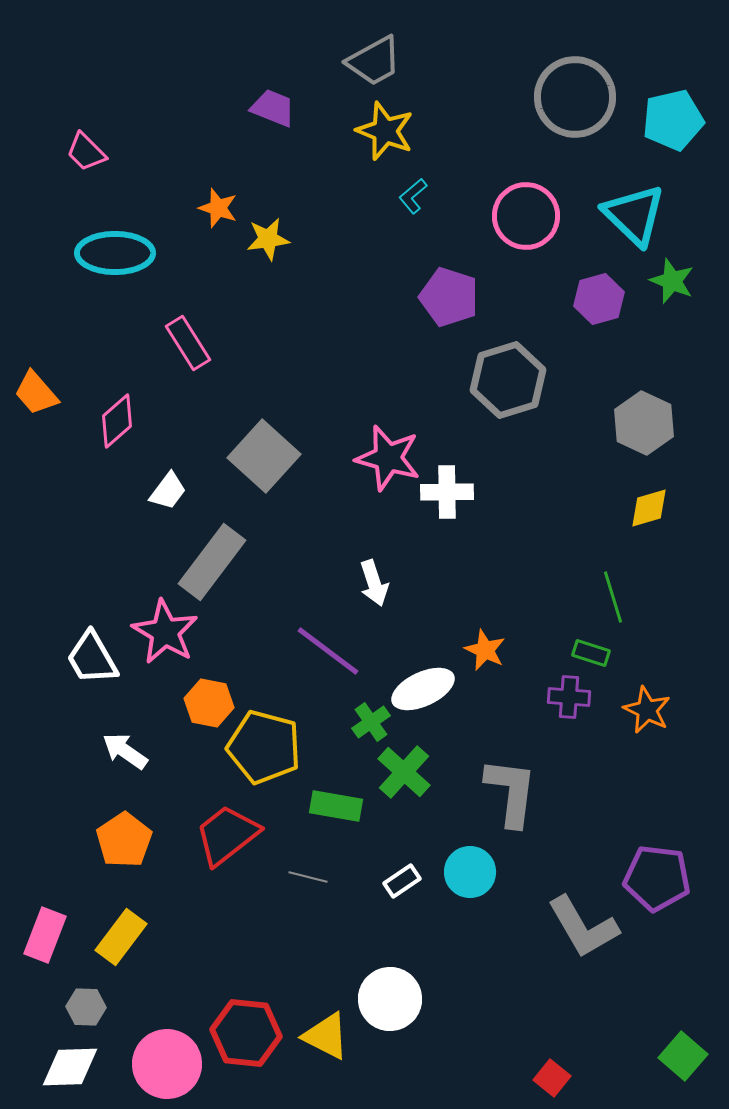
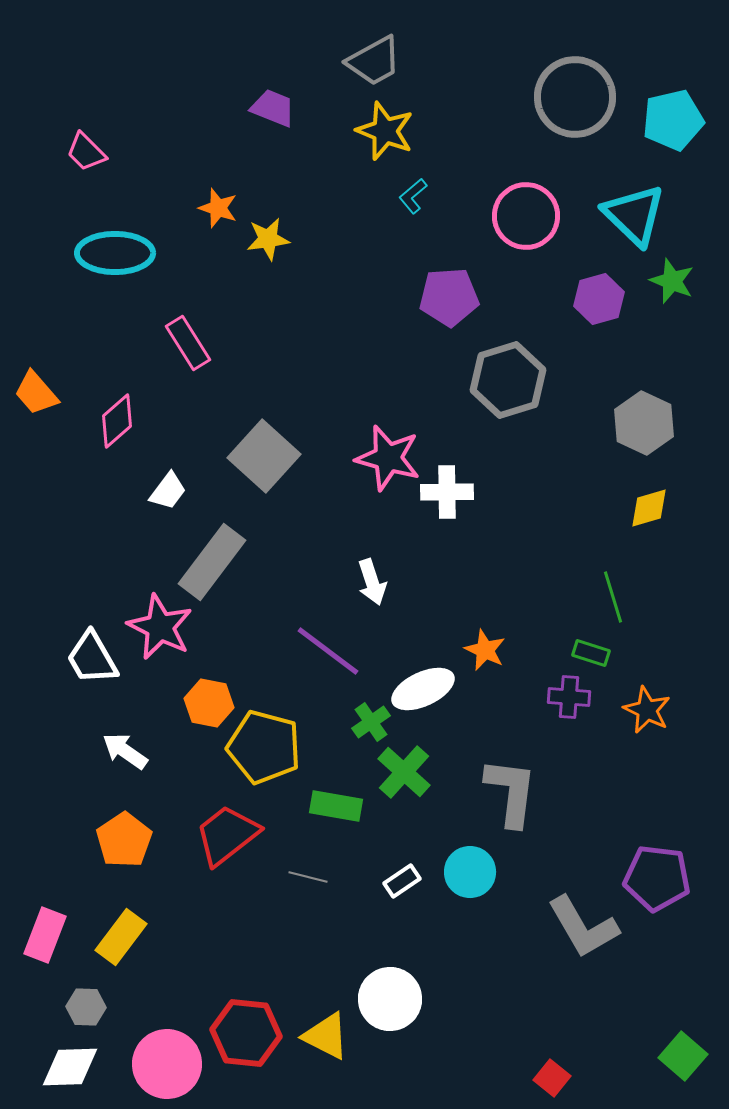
purple pentagon at (449, 297): rotated 22 degrees counterclockwise
white arrow at (374, 583): moved 2 px left, 1 px up
pink star at (165, 632): moved 5 px left, 5 px up; rotated 4 degrees counterclockwise
